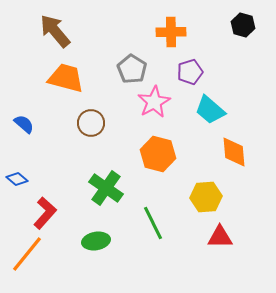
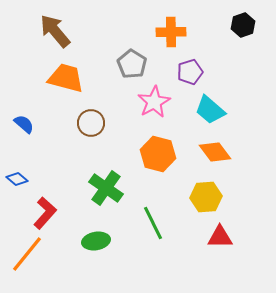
black hexagon: rotated 25 degrees clockwise
gray pentagon: moved 5 px up
orange diamond: moved 19 px left; rotated 32 degrees counterclockwise
